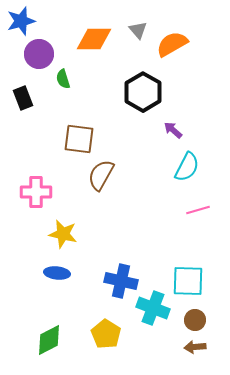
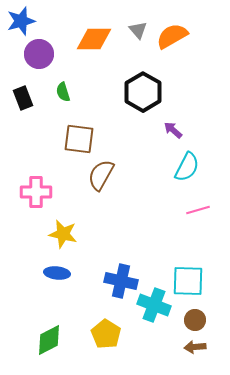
orange semicircle: moved 8 px up
green semicircle: moved 13 px down
cyan cross: moved 1 px right, 3 px up
